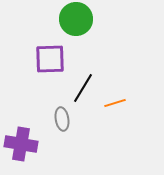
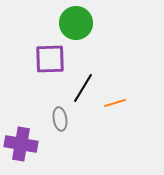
green circle: moved 4 px down
gray ellipse: moved 2 px left
